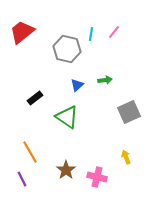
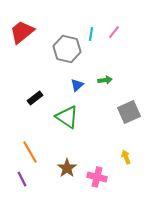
brown star: moved 1 px right, 2 px up
